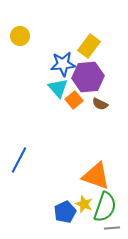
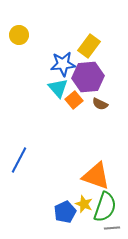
yellow circle: moved 1 px left, 1 px up
